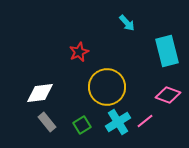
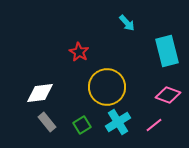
red star: rotated 18 degrees counterclockwise
pink line: moved 9 px right, 4 px down
